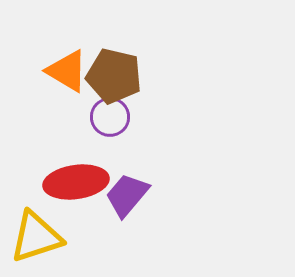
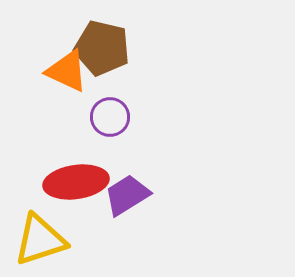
orange triangle: rotated 6 degrees counterclockwise
brown pentagon: moved 12 px left, 28 px up
purple trapezoid: rotated 18 degrees clockwise
yellow triangle: moved 4 px right, 3 px down
